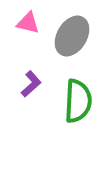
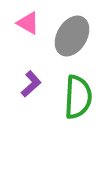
pink triangle: rotated 15 degrees clockwise
green semicircle: moved 4 px up
